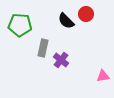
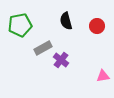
red circle: moved 11 px right, 12 px down
black semicircle: rotated 30 degrees clockwise
green pentagon: rotated 15 degrees counterclockwise
gray rectangle: rotated 48 degrees clockwise
